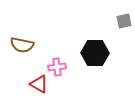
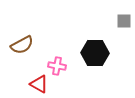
gray square: rotated 14 degrees clockwise
brown semicircle: rotated 40 degrees counterclockwise
pink cross: moved 1 px up; rotated 18 degrees clockwise
